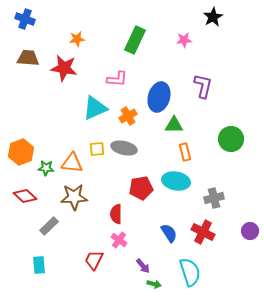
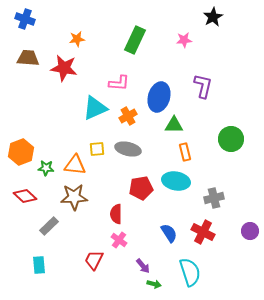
pink L-shape: moved 2 px right, 4 px down
gray ellipse: moved 4 px right, 1 px down
orange triangle: moved 3 px right, 2 px down
